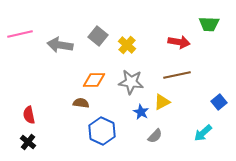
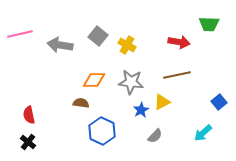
yellow cross: rotated 12 degrees counterclockwise
blue star: moved 2 px up; rotated 14 degrees clockwise
